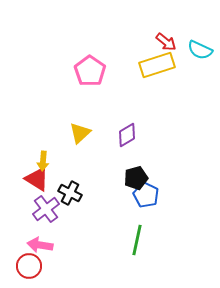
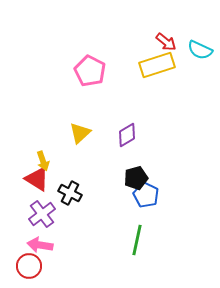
pink pentagon: rotated 8 degrees counterclockwise
yellow arrow: rotated 24 degrees counterclockwise
purple cross: moved 4 px left, 5 px down
